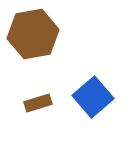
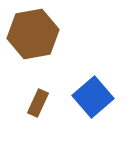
brown rectangle: rotated 48 degrees counterclockwise
